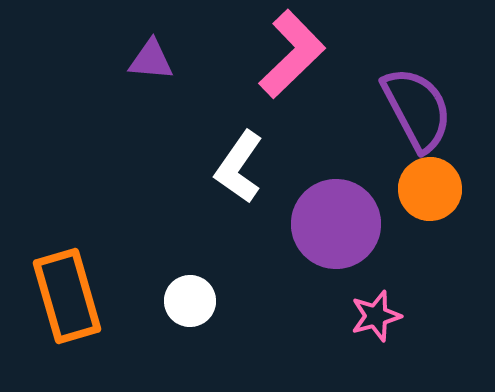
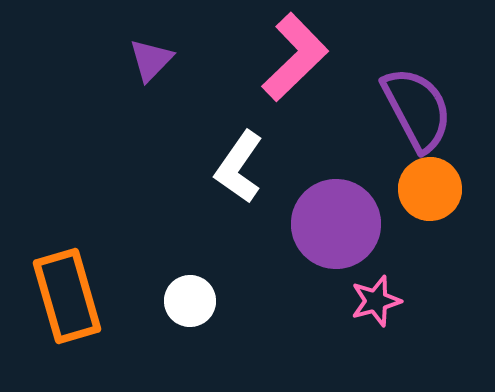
pink L-shape: moved 3 px right, 3 px down
purple triangle: rotated 51 degrees counterclockwise
pink star: moved 15 px up
